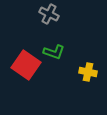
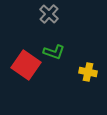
gray cross: rotated 18 degrees clockwise
